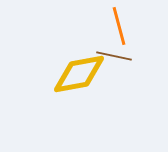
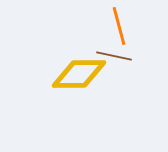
yellow diamond: rotated 10 degrees clockwise
